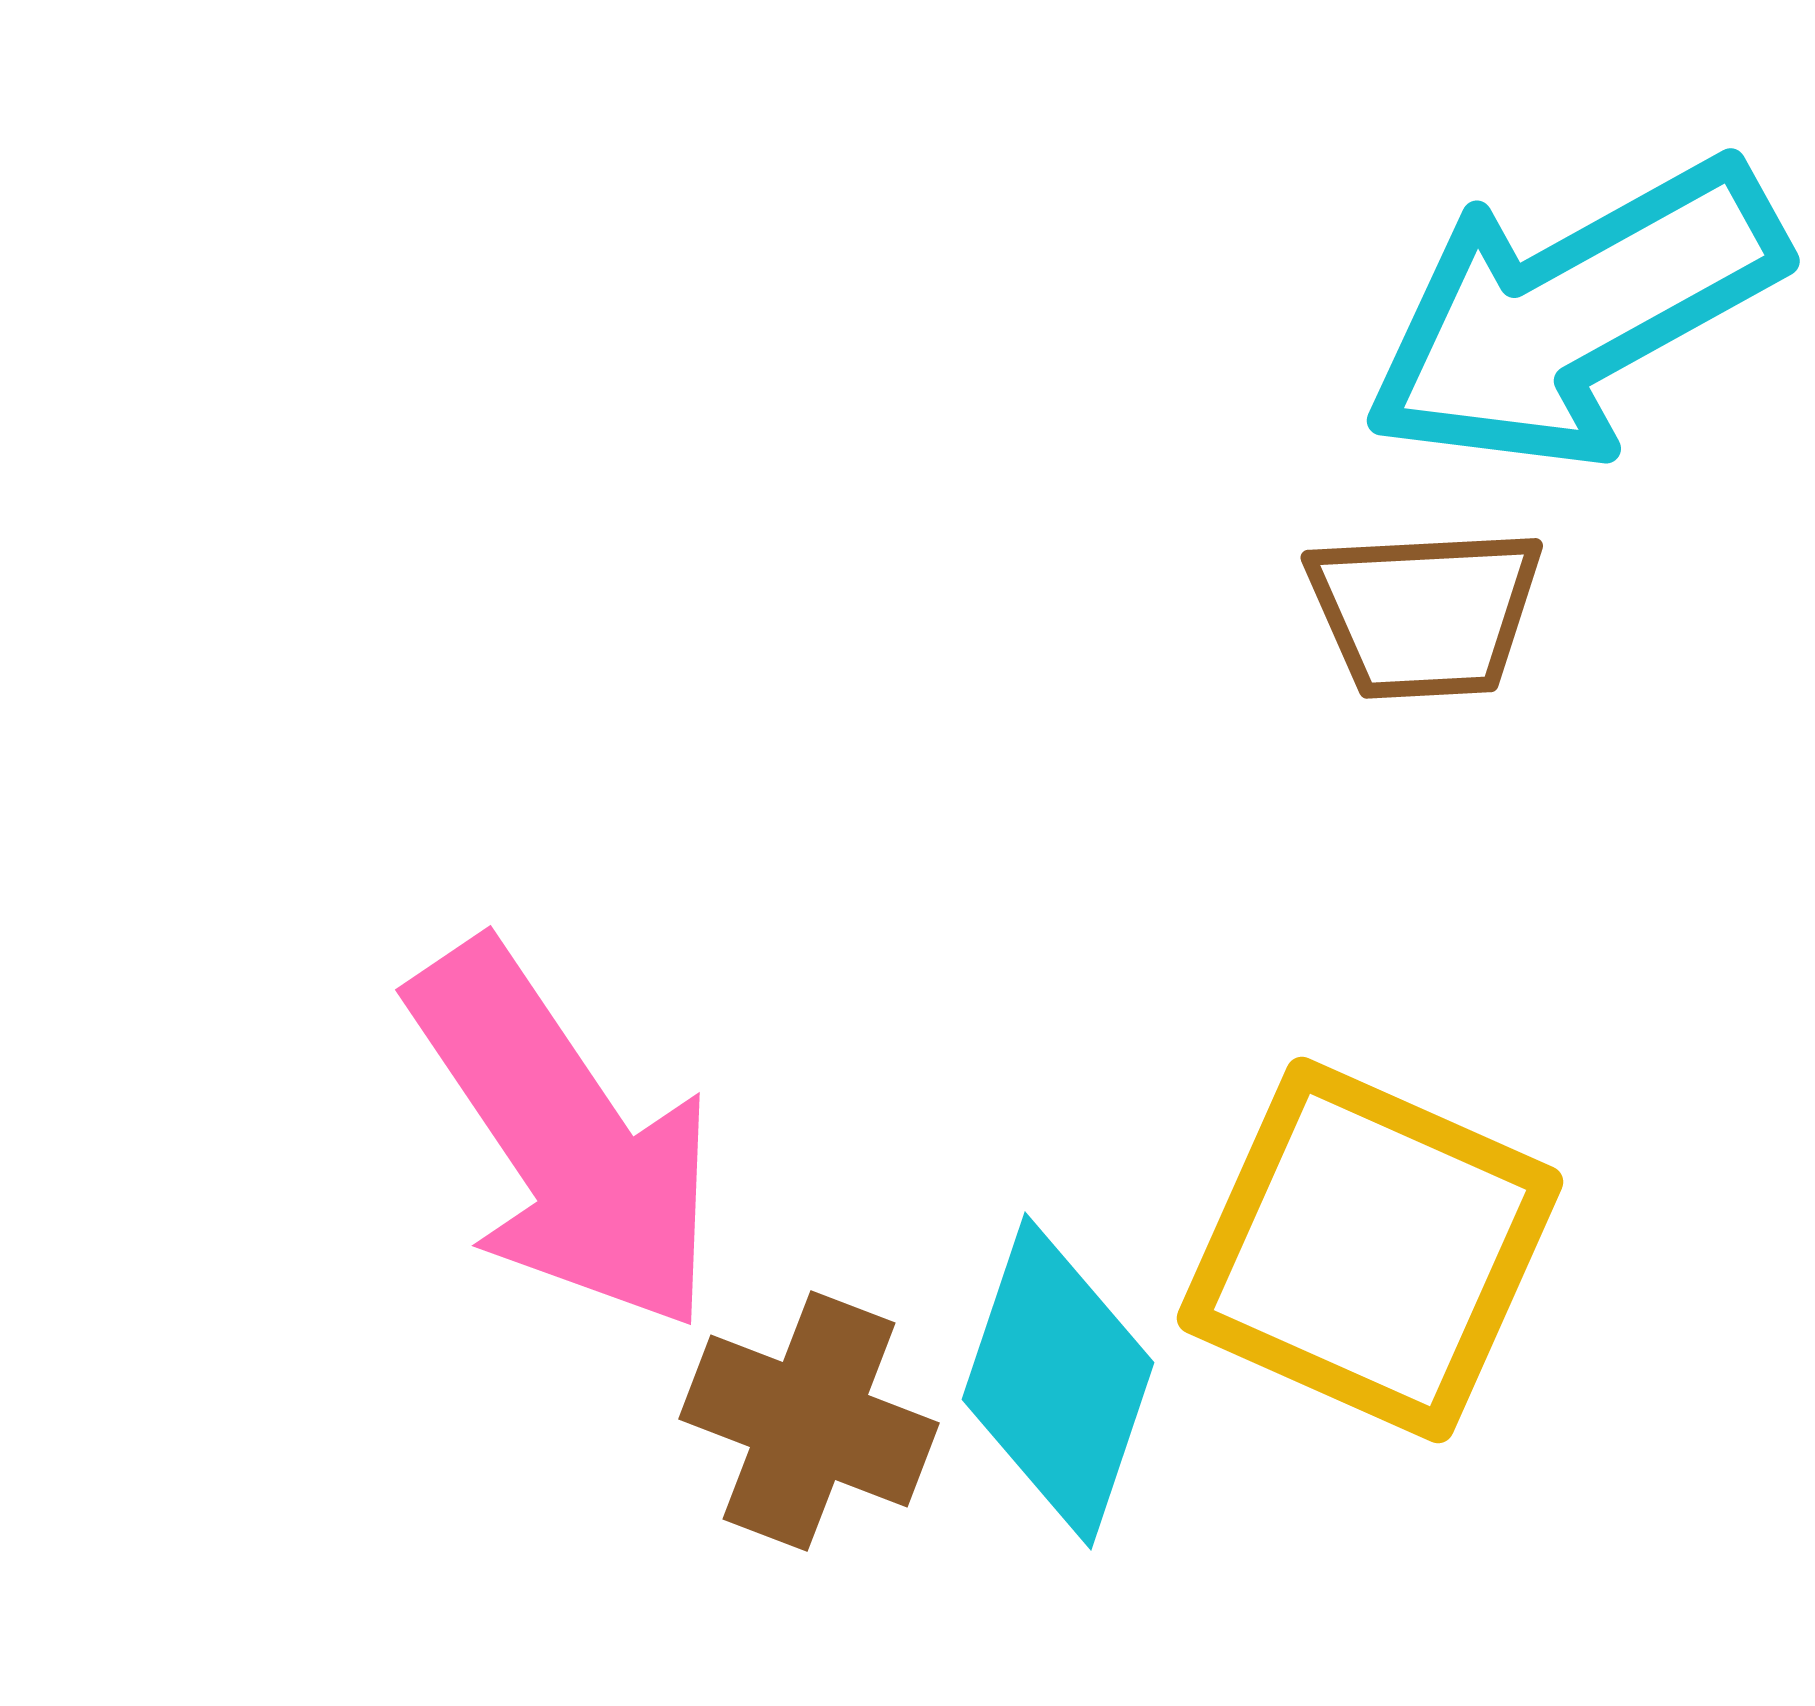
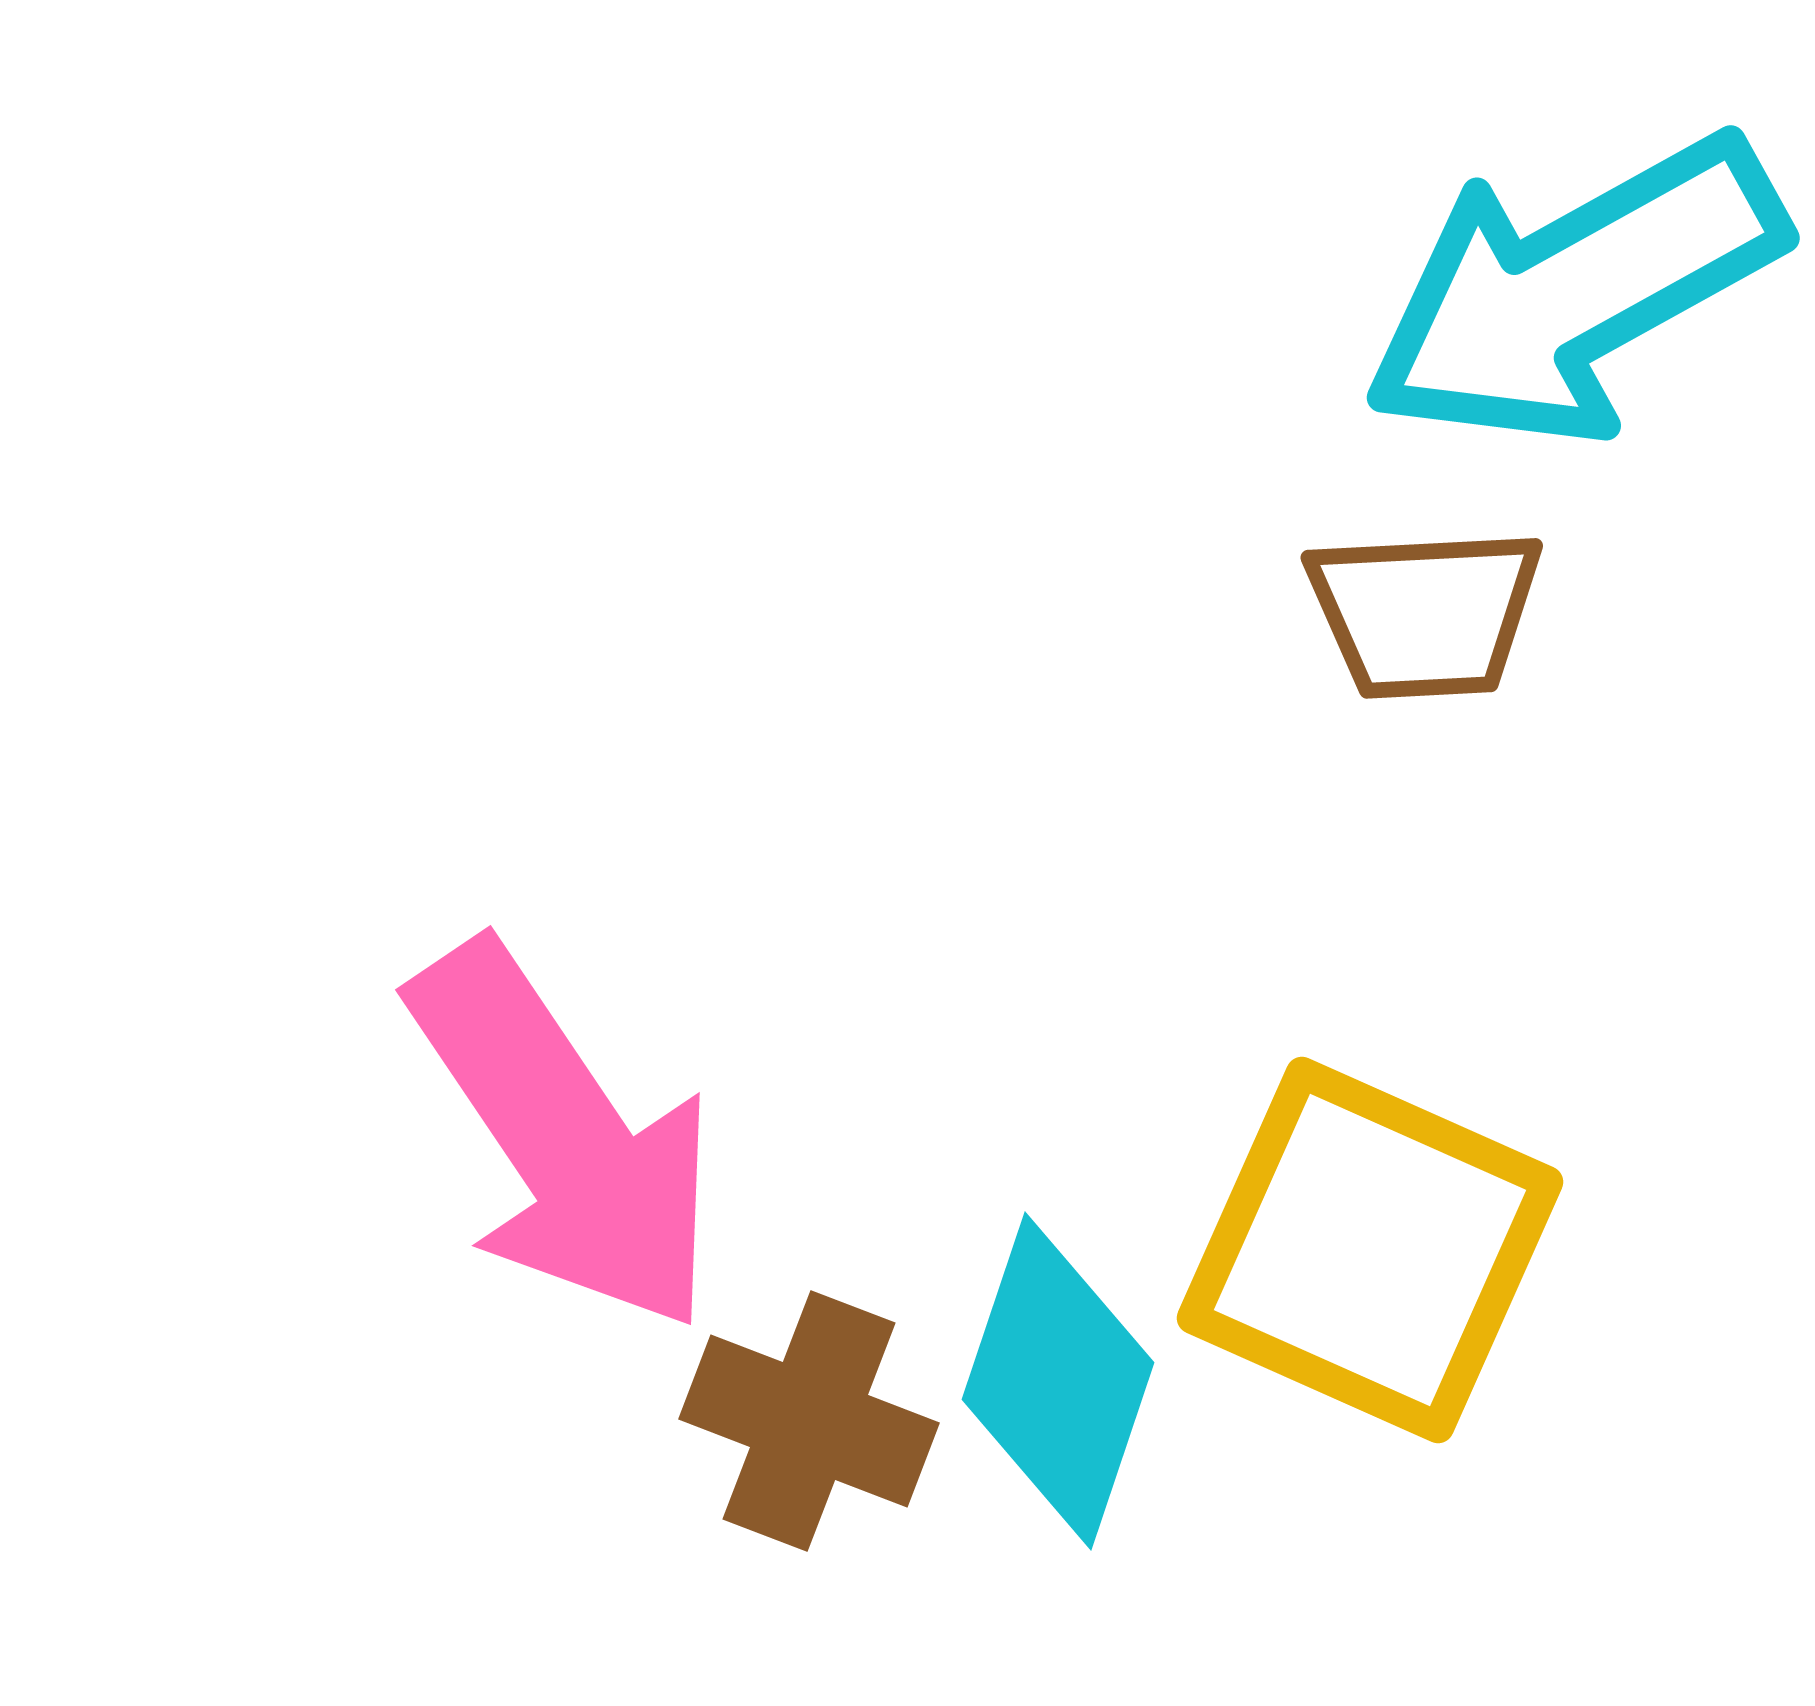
cyan arrow: moved 23 px up
